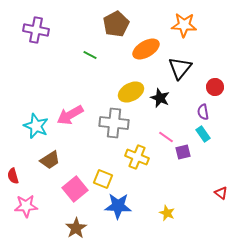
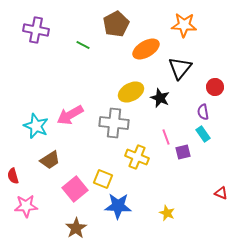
green line: moved 7 px left, 10 px up
pink line: rotated 35 degrees clockwise
red triangle: rotated 16 degrees counterclockwise
